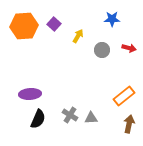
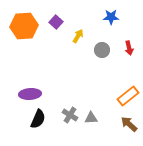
blue star: moved 1 px left, 2 px up
purple square: moved 2 px right, 2 px up
red arrow: rotated 64 degrees clockwise
orange rectangle: moved 4 px right
brown arrow: rotated 60 degrees counterclockwise
